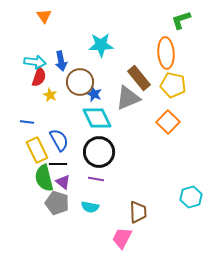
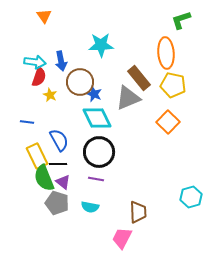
yellow rectangle: moved 6 px down
green semicircle: rotated 8 degrees counterclockwise
